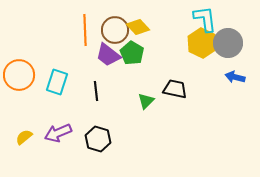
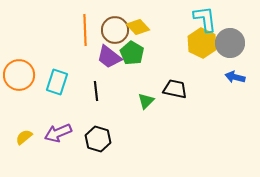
gray circle: moved 2 px right
purple trapezoid: moved 1 px right, 2 px down
